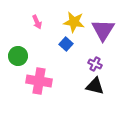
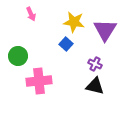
pink arrow: moved 6 px left, 8 px up
purple triangle: moved 2 px right
pink cross: rotated 15 degrees counterclockwise
